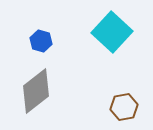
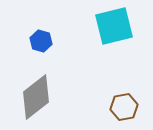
cyan square: moved 2 px right, 6 px up; rotated 33 degrees clockwise
gray diamond: moved 6 px down
